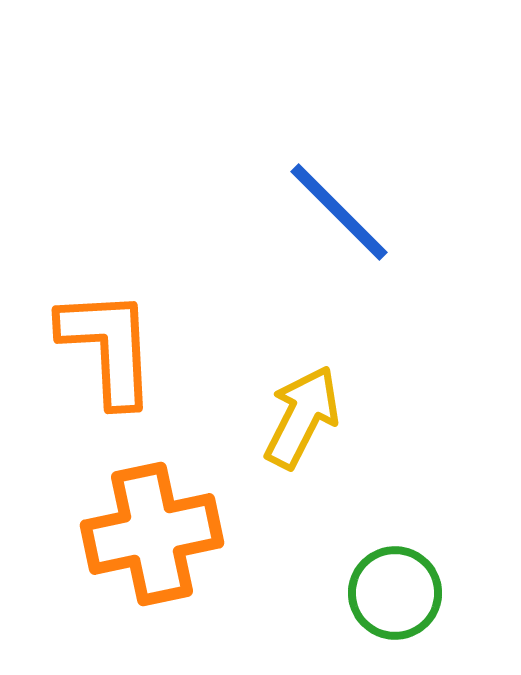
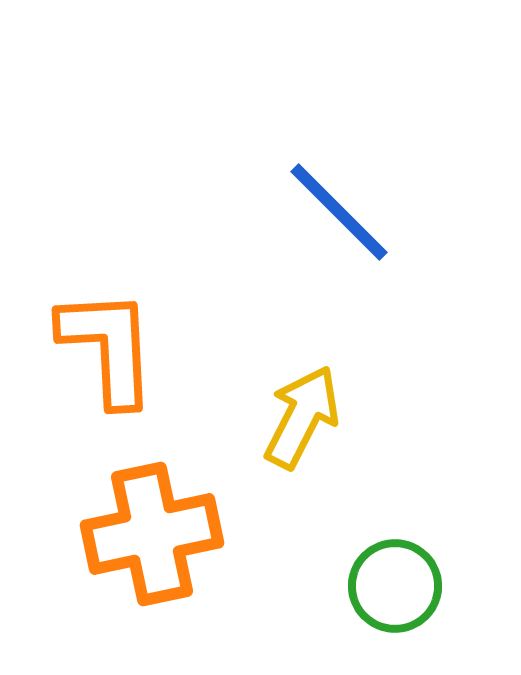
green circle: moved 7 px up
